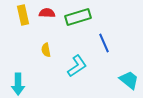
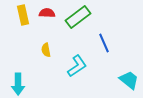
green rectangle: rotated 20 degrees counterclockwise
